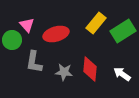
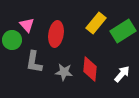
red ellipse: rotated 65 degrees counterclockwise
white arrow: rotated 96 degrees clockwise
